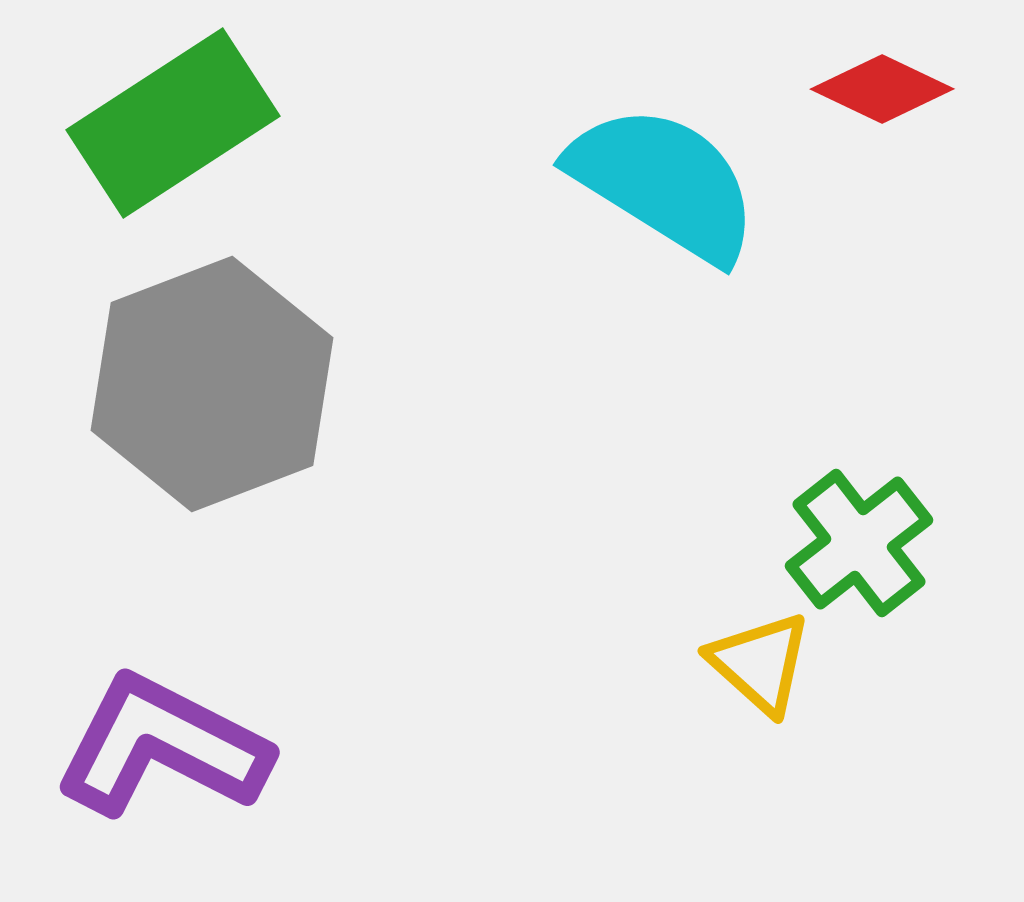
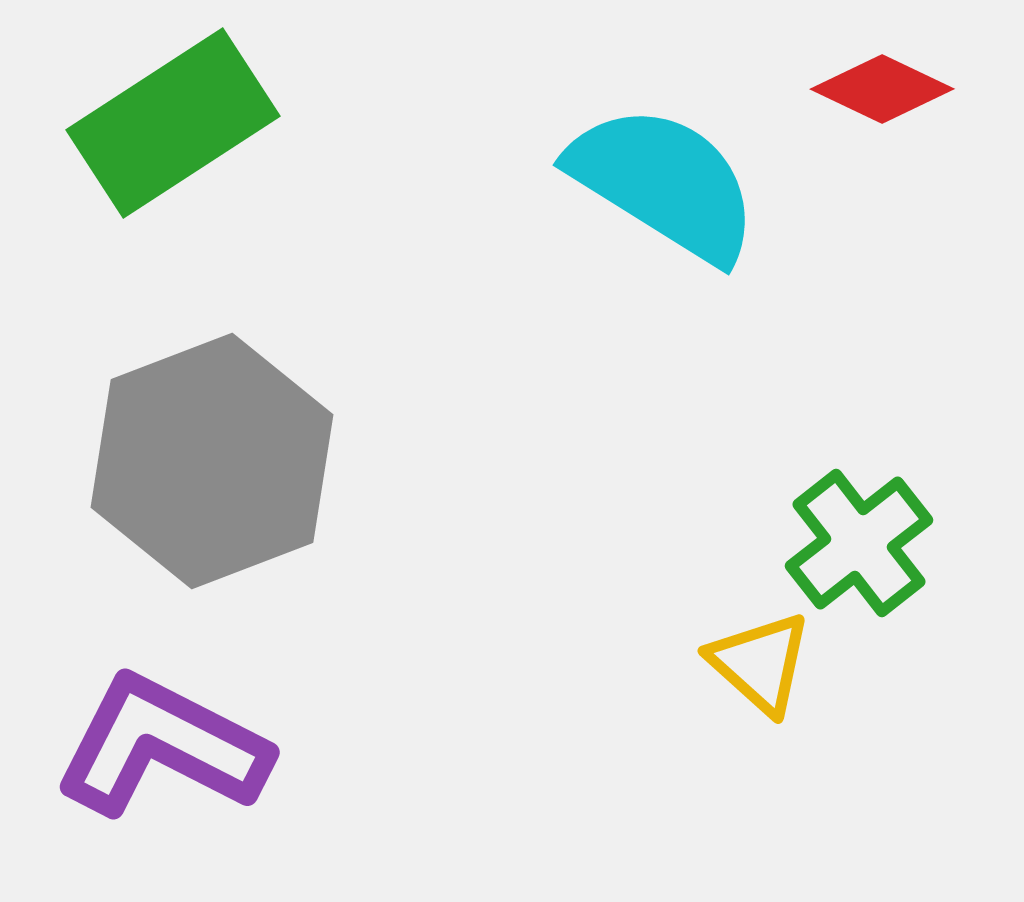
gray hexagon: moved 77 px down
